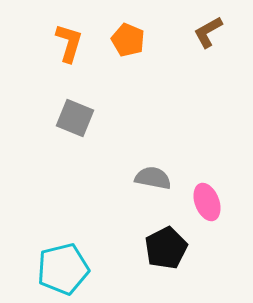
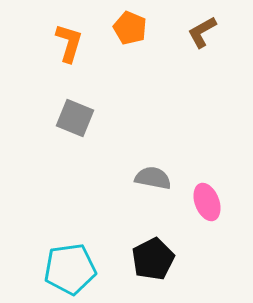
brown L-shape: moved 6 px left
orange pentagon: moved 2 px right, 12 px up
black pentagon: moved 13 px left, 11 px down
cyan pentagon: moved 7 px right; rotated 6 degrees clockwise
